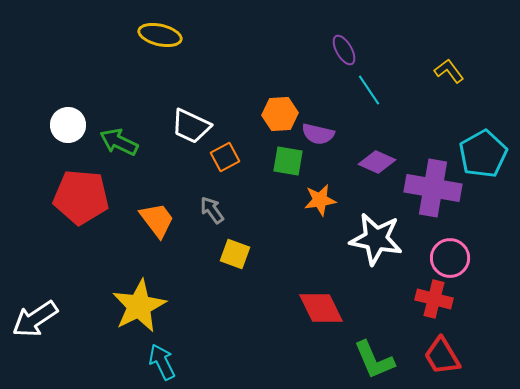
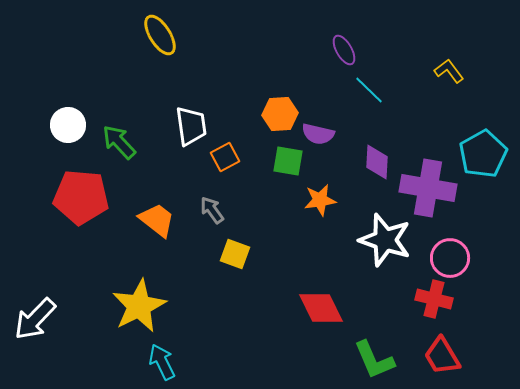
yellow ellipse: rotated 45 degrees clockwise
cyan line: rotated 12 degrees counterclockwise
white trapezoid: rotated 123 degrees counterclockwise
green arrow: rotated 21 degrees clockwise
purple diamond: rotated 69 degrees clockwise
purple cross: moved 5 px left
orange trapezoid: rotated 15 degrees counterclockwise
white star: moved 9 px right, 1 px down; rotated 8 degrees clockwise
white arrow: rotated 12 degrees counterclockwise
